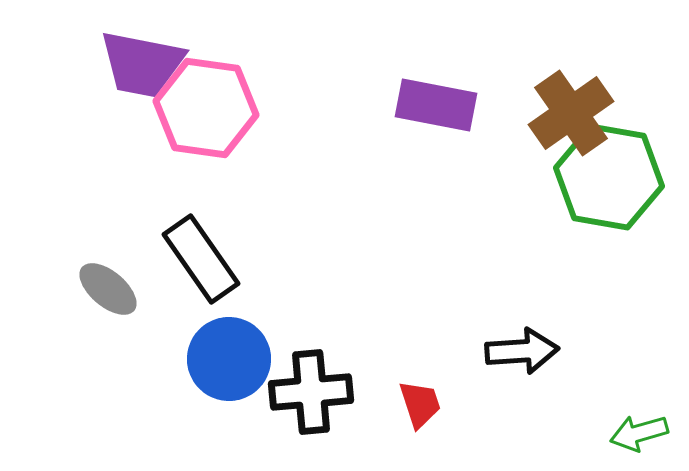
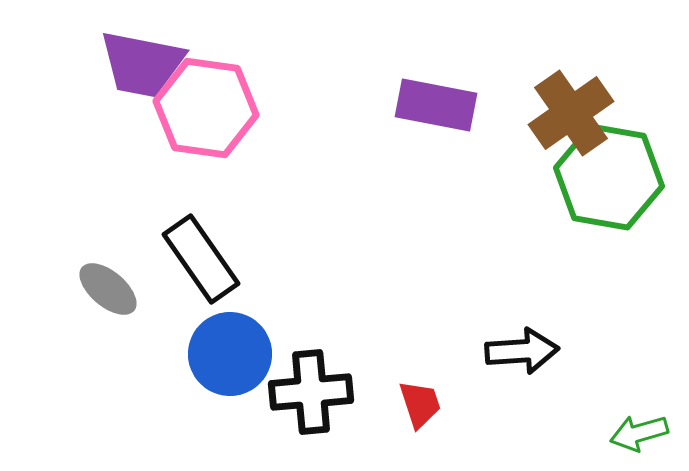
blue circle: moved 1 px right, 5 px up
